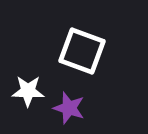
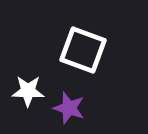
white square: moved 1 px right, 1 px up
